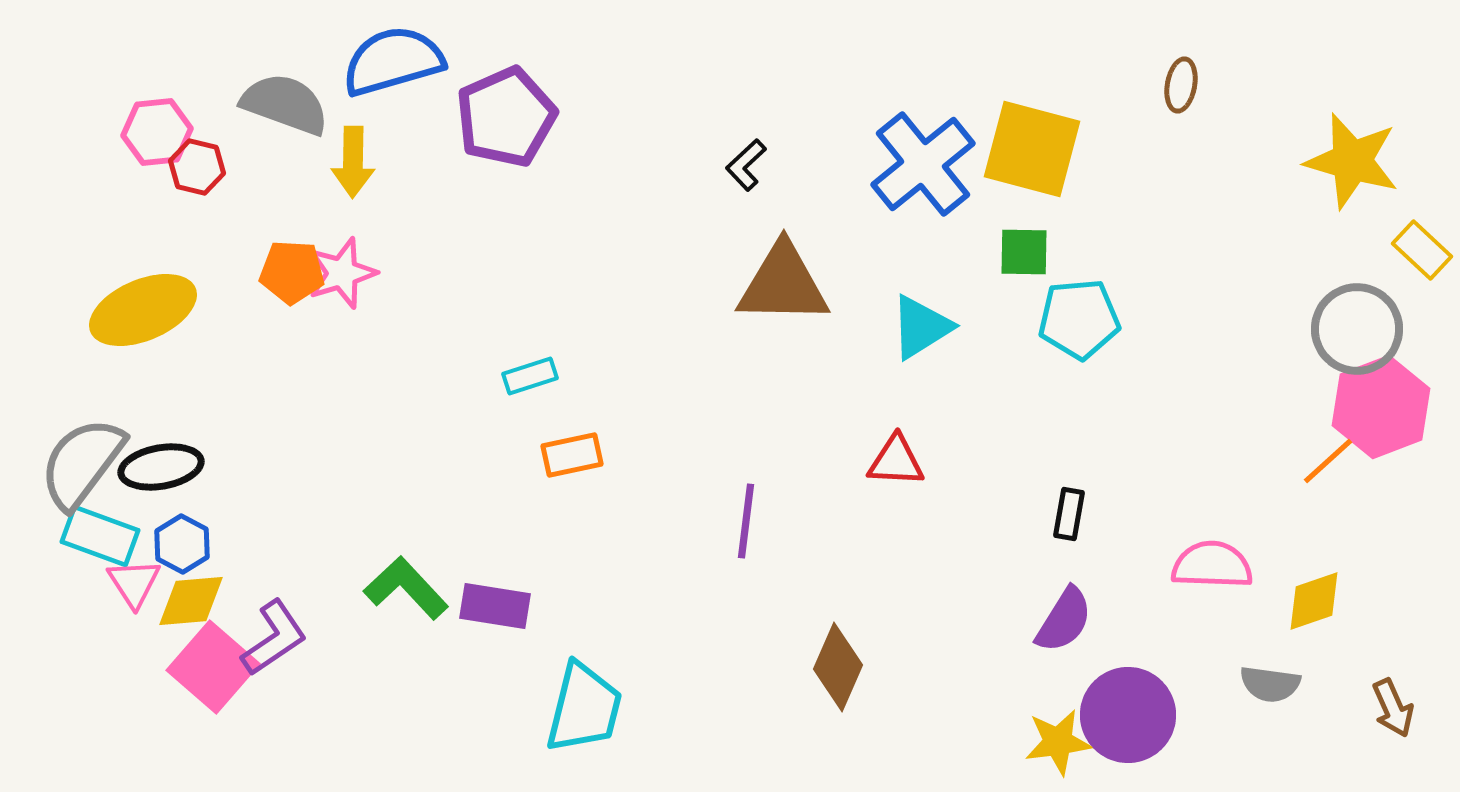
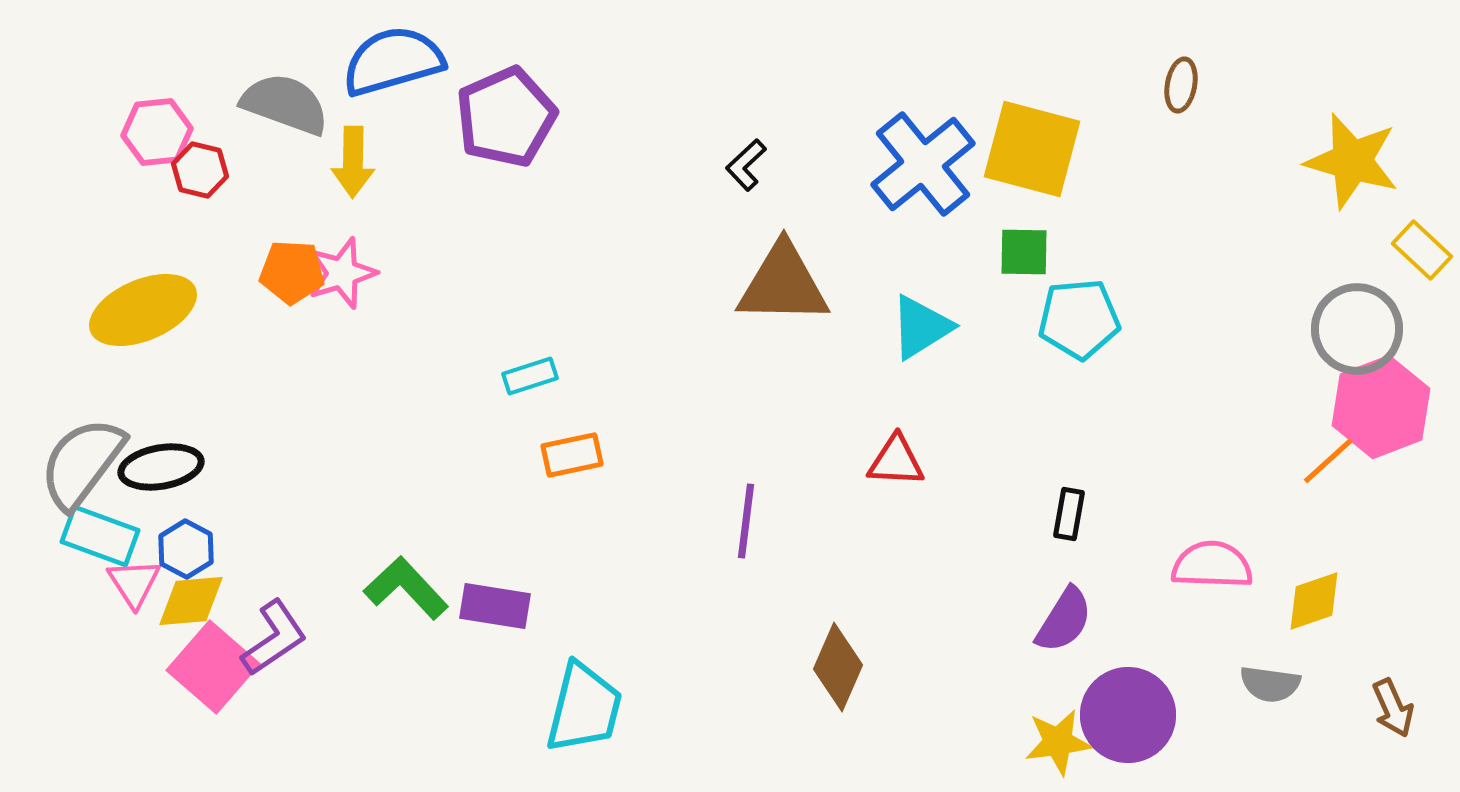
red hexagon at (197, 167): moved 3 px right, 3 px down
blue hexagon at (182, 544): moved 4 px right, 5 px down
